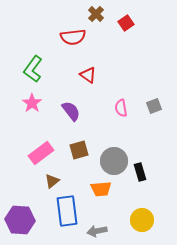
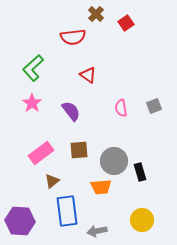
green L-shape: moved 1 px up; rotated 12 degrees clockwise
brown square: rotated 12 degrees clockwise
orange trapezoid: moved 2 px up
purple hexagon: moved 1 px down
